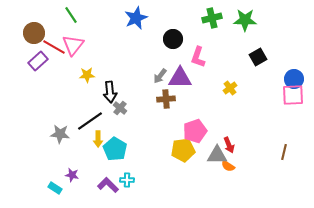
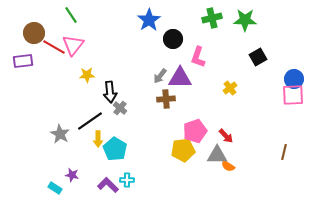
blue star: moved 13 px right, 2 px down; rotated 10 degrees counterclockwise
purple rectangle: moved 15 px left; rotated 36 degrees clockwise
gray star: rotated 24 degrees clockwise
red arrow: moved 3 px left, 9 px up; rotated 21 degrees counterclockwise
